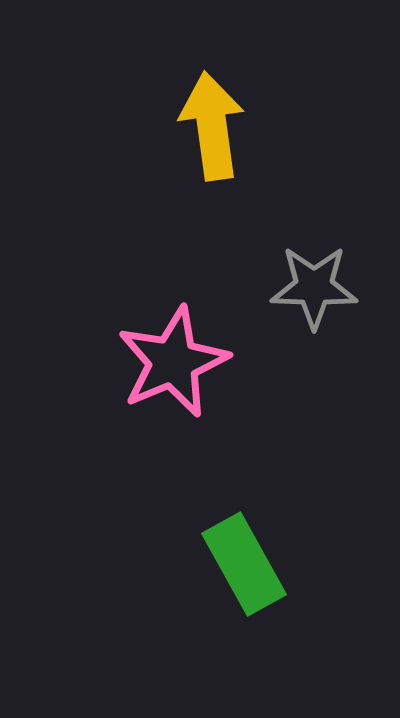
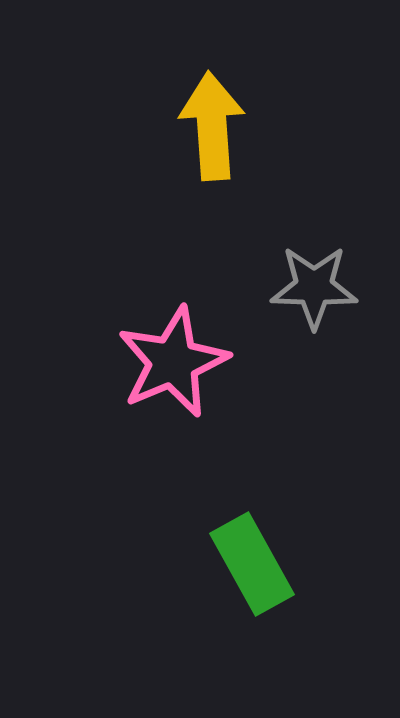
yellow arrow: rotated 4 degrees clockwise
green rectangle: moved 8 px right
